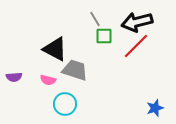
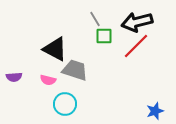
blue star: moved 3 px down
